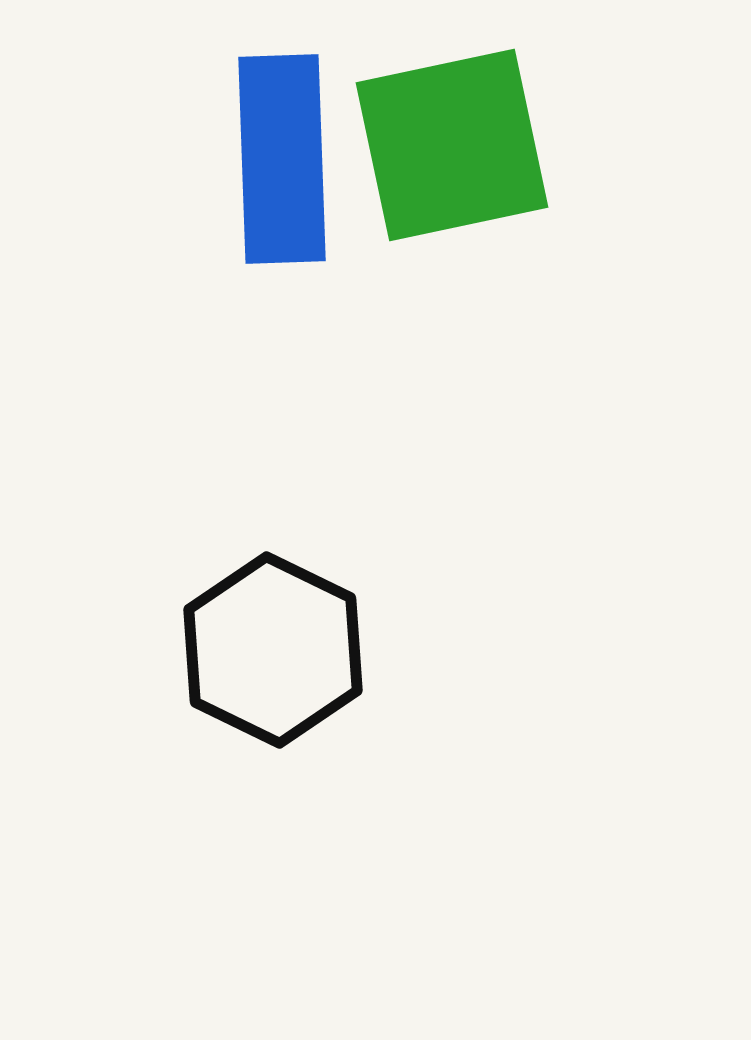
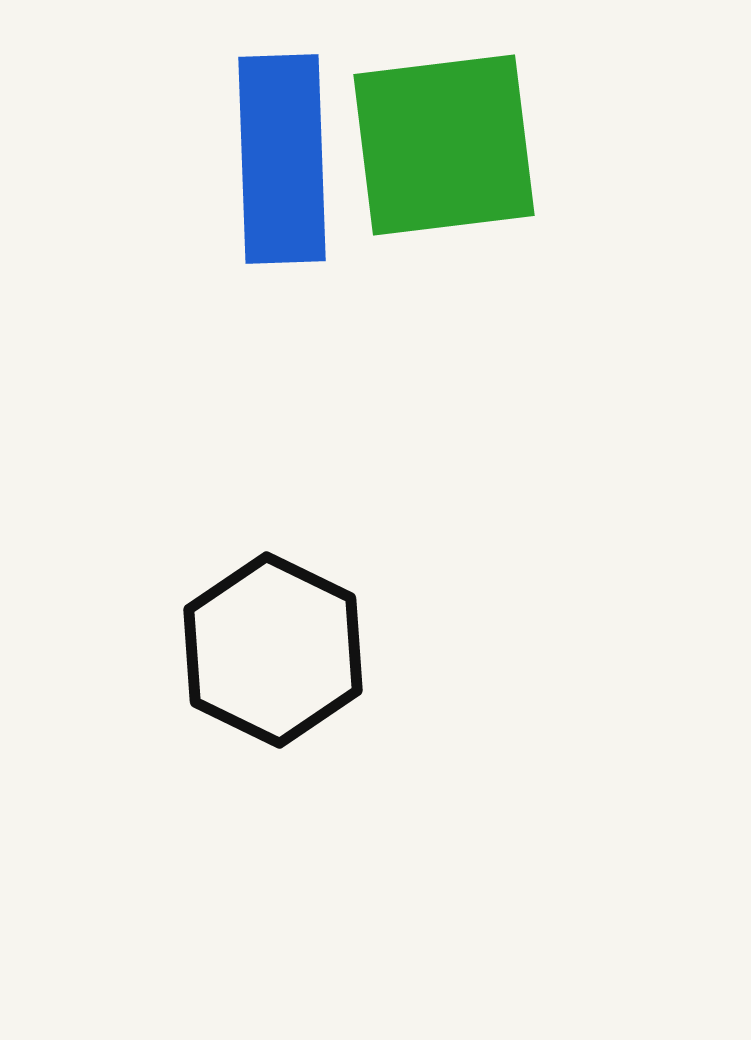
green square: moved 8 px left; rotated 5 degrees clockwise
